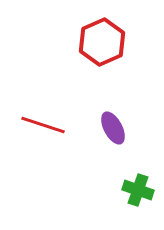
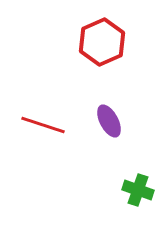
purple ellipse: moved 4 px left, 7 px up
